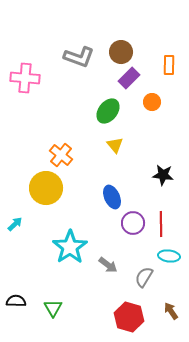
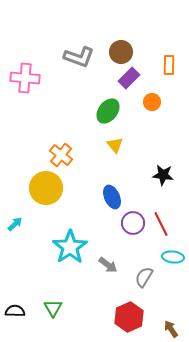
red line: rotated 25 degrees counterclockwise
cyan ellipse: moved 4 px right, 1 px down
black semicircle: moved 1 px left, 10 px down
brown arrow: moved 18 px down
red hexagon: rotated 20 degrees clockwise
